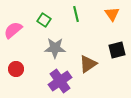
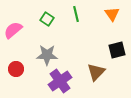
green square: moved 3 px right, 1 px up
gray star: moved 8 px left, 7 px down
brown triangle: moved 8 px right, 8 px down; rotated 12 degrees counterclockwise
